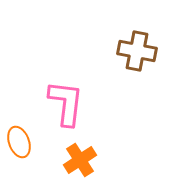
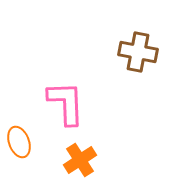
brown cross: moved 1 px right, 1 px down
pink L-shape: rotated 9 degrees counterclockwise
